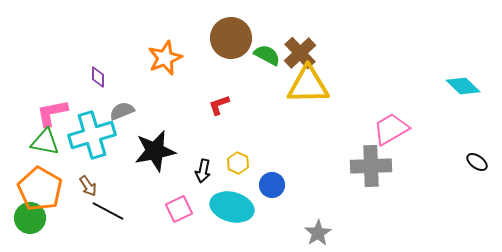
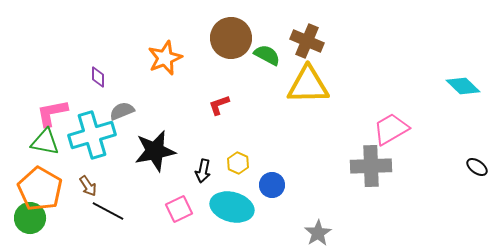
brown cross: moved 7 px right, 12 px up; rotated 24 degrees counterclockwise
black ellipse: moved 5 px down
